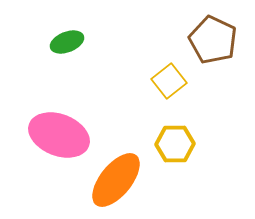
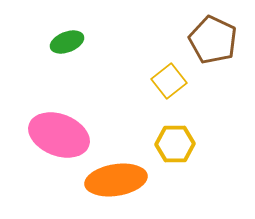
orange ellipse: rotated 42 degrees clockwise
